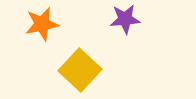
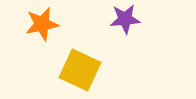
yellow square: rotated 18 degrees counterclockwise
